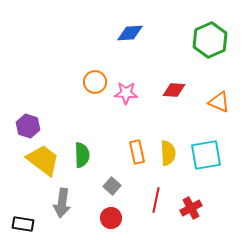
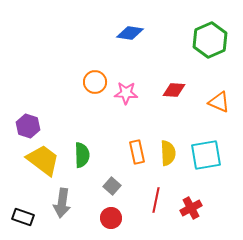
blue diamond: rotated 12 degrees clockwise
black rectangle: moved 7 px up; rotated 10 degrees clockwise
